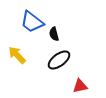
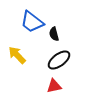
red triangle: moved 26 px left
